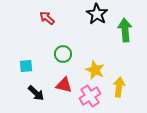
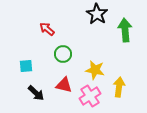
red arrow: moved 11 px down
yellow star: rotated 12 degrees counterclockwise
